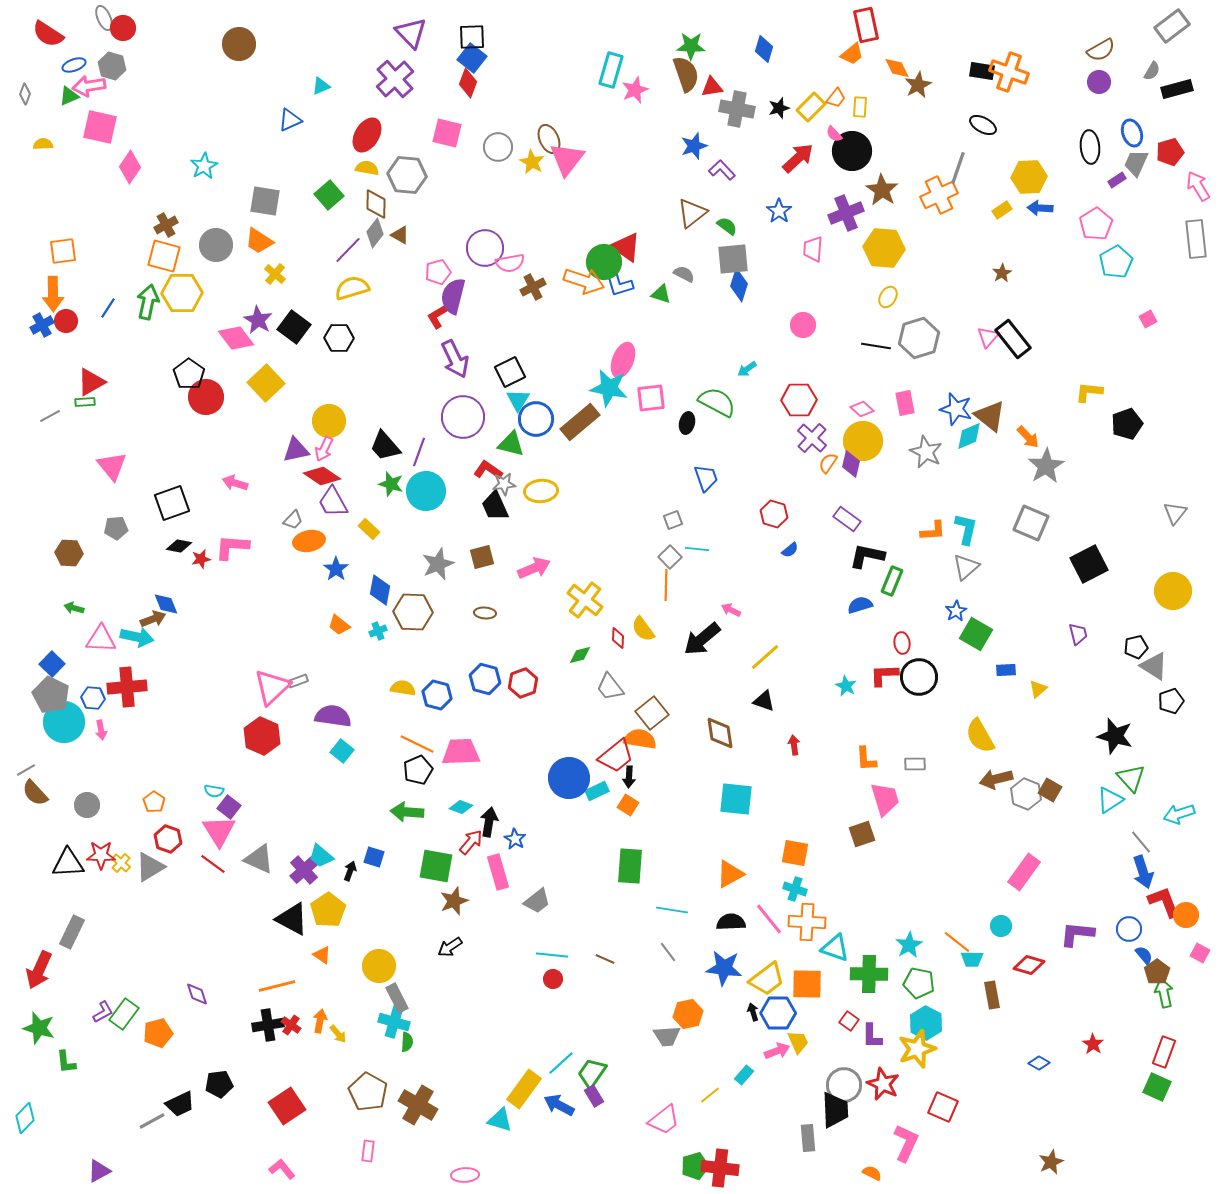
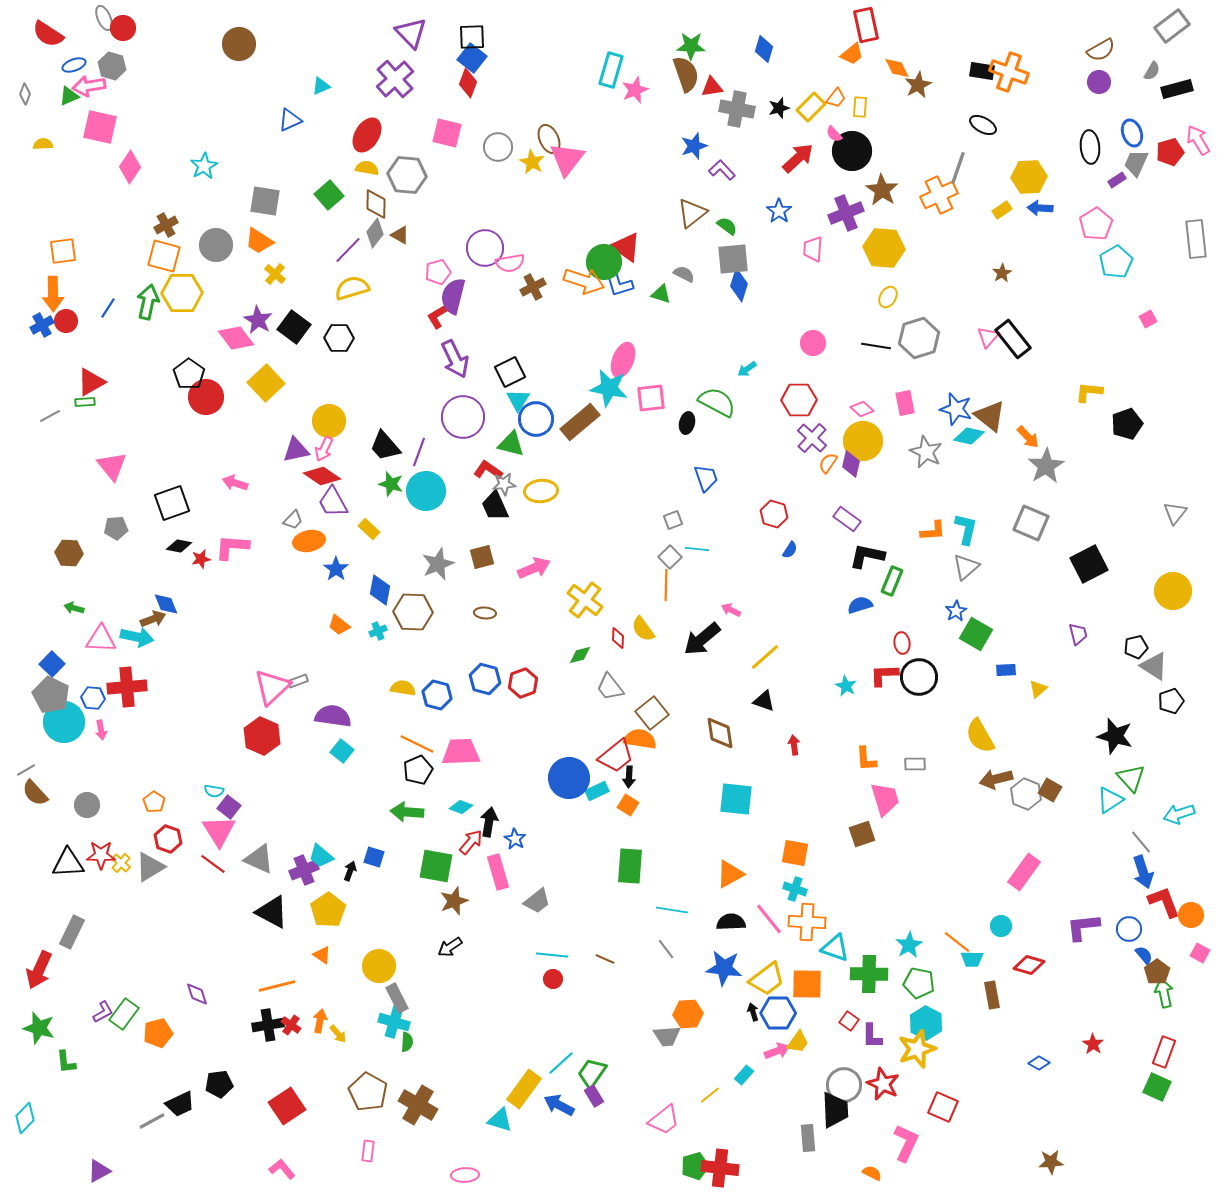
pink arrow at (1198, 186): moved 46 px up
pink circle at (803, 325): moved 10 px right, 18 px down
cyan diamond at (969, 436): rotated 36 degrees clockwise
blue semicircle at (790, 550): rotated 18 degrees counterclockwise
purple cross at (304, 870): rotated 20 degrees clockwise
orange circle at (1186, 915): moved 5 px right
black triangle at (292, 919): moved 20 px left, 7 px up
purple L-shape at (1077, 934): moved 6 px right, 7 px up; rotated 12 degrees counterclockwise
gray line at (668, 952): moved 2 px left, 3 px up
orange hexagon at (688, 1014): rotated 8 degrees clockwise
yellow trapezoid at (798, 1042): rotated 60 degrees clockwise
brown star at (1051, 1162): rotated 20 degrees clockwise
